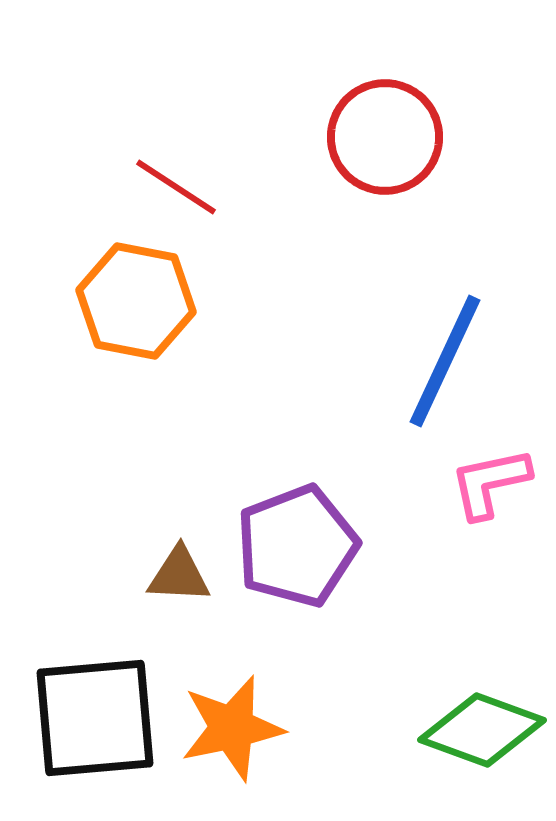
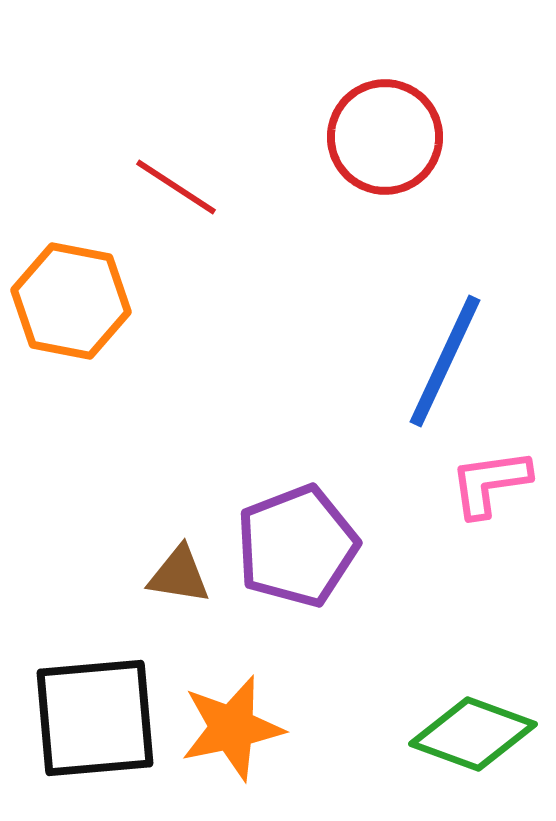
orange hexagon: moved 65 px left
pink L-shape: rotated 4 degrees clockwise
brown triangle: rotated 6 degrees clockwise
green diamond: moved 9 px left, 4 px down
